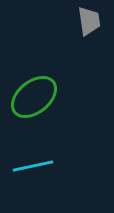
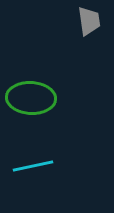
green ellipse: moved 3 px left, 1 px down; rotated 42 degrees clockwise
